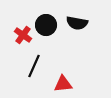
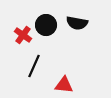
red triangle: moved 1 px right, 1 px down; rotated 12 degrees clockwise
